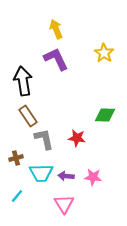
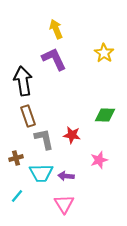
purple L-shape: moved 2 px left
brown rectangle: rotated 15 degrees clockwise
red star: moved 5 px left, 3 px up
pink star: moved 6 px right, 17 px up; rotated 24 degrees counterclockwise
